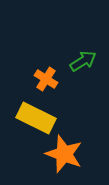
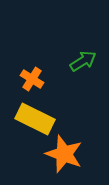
orange cross: moved 14 px left
yellow rectangle: moved 1 px left, 1 px down
